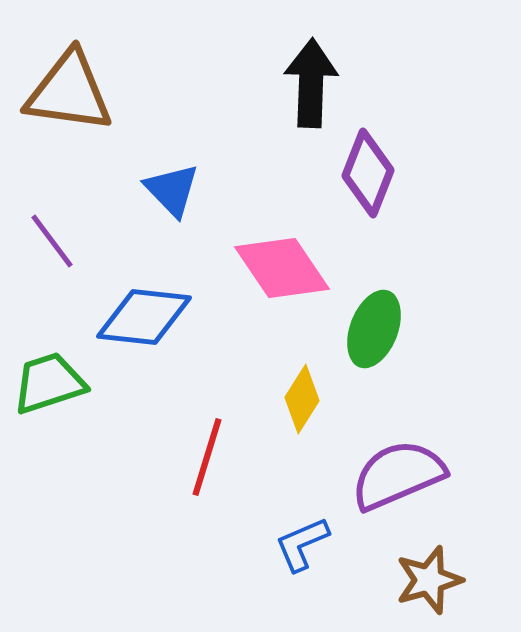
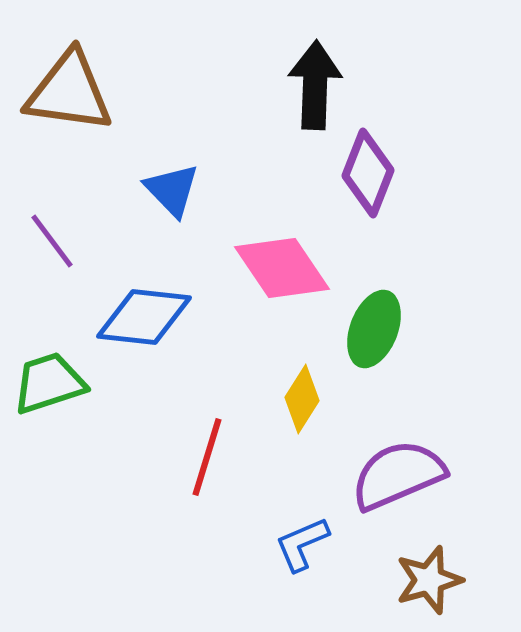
black arrow: moved 4 px right, 2 px down
